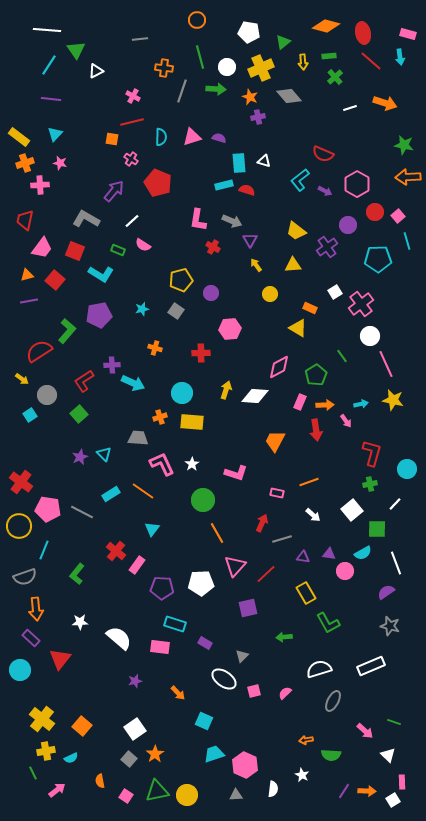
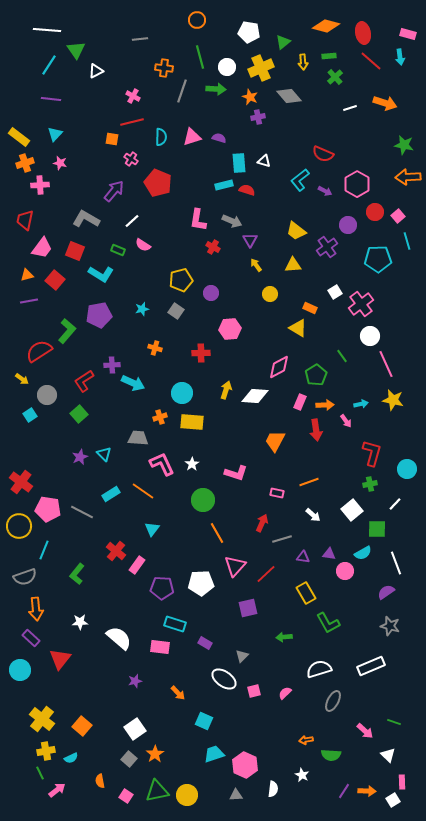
green line at (33, 773): moved 7 px right
